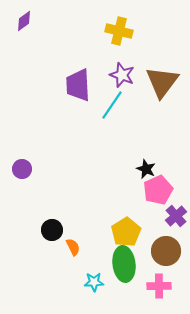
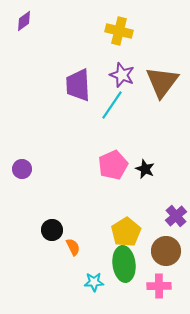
black star: moved 1 px left
pink pentagon: moved 45 px left, 25 px up
